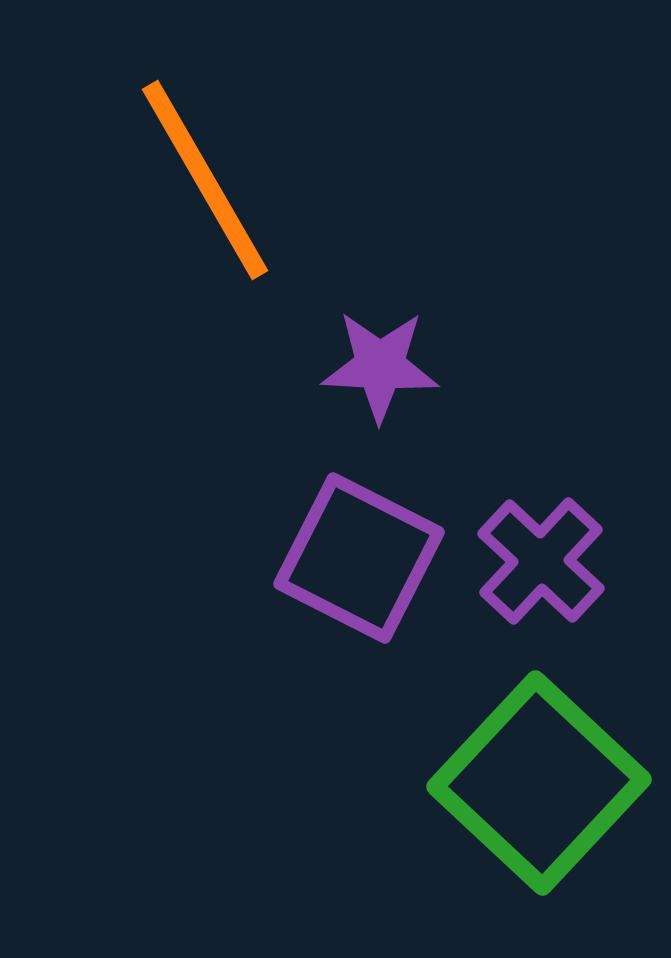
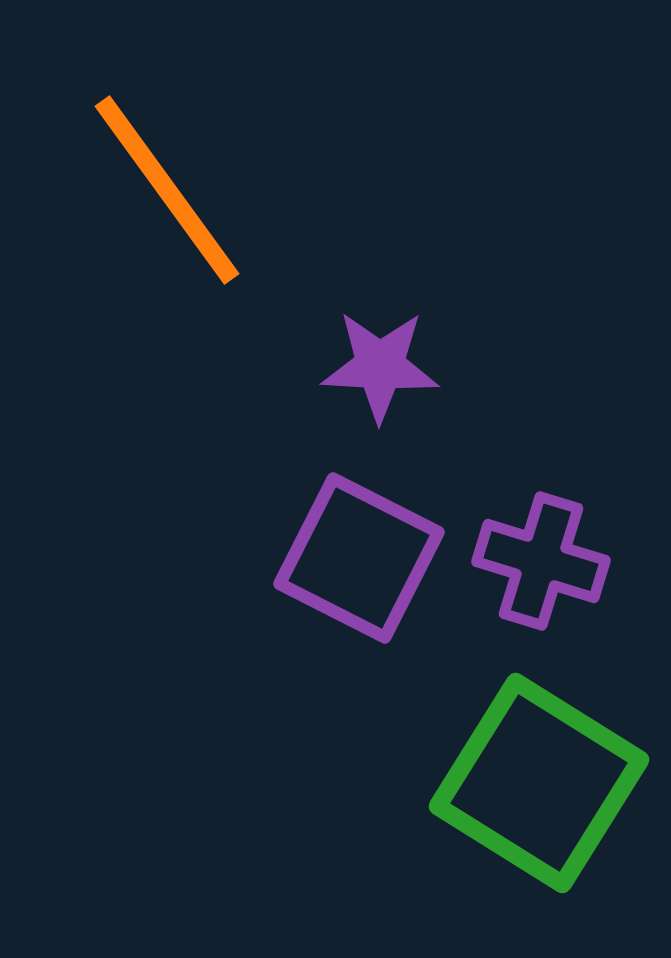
orange line: moved 38 px left, 10 px down; rotated 6 degrees counterclockwise
purple cross: rotated 26 degrees counterclockwise
green square: rotated 11 degrees counterclockwise
